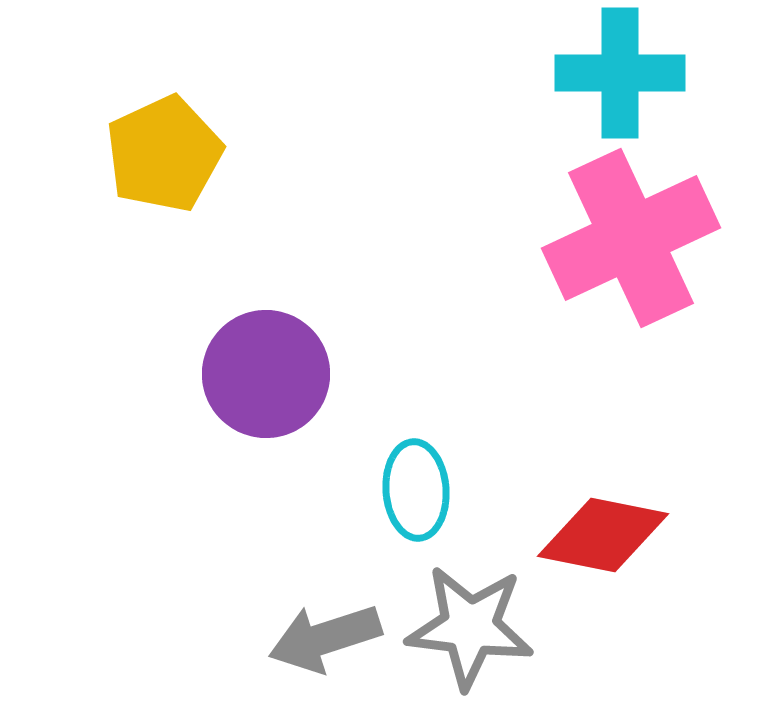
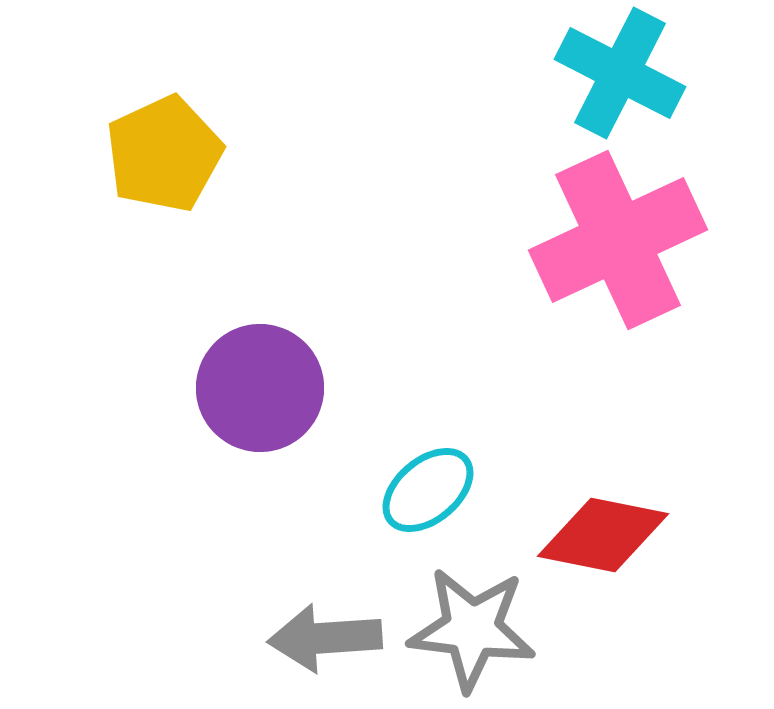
cyan cross: rotated 27 degrees clockwise
pink cross: moved 13 px left, 2 px down
purple circle: moved 6 px left, 14 px down
cyan ellipse: moved 12 px right; rotated 54 degrees clockwise
gray star: moved 2 px right, 2 px down
gray arrow: rotated 14 degrees clockwise
